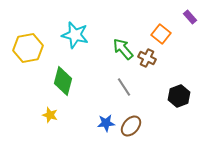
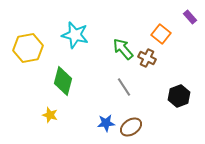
brown ellipse: moved 1 px down; rotated 15 degrees clockwise
